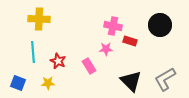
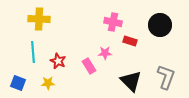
pink cross: moved 4 px up
pink star: moved 1 px left, 4 px down
gray L-shape: moved 1 px right, 2 px up; rotated 140 degrees clockwise
